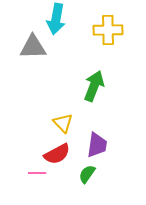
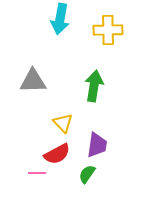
cyan arrow: moved 4 px right
gray triangle: moved 34 px down
green arrow: rotated 12 degrees counterclockwise
